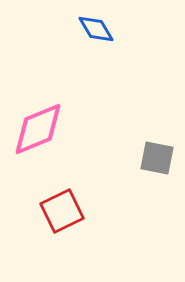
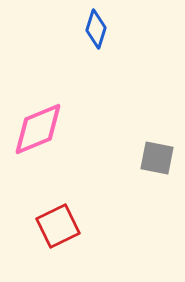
blue diamond: rotated 48 degrees clockwise
red square: moved 4 px left, 15 px down
